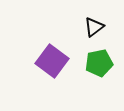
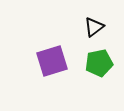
purple square: rotated 36 degrees clockwise
